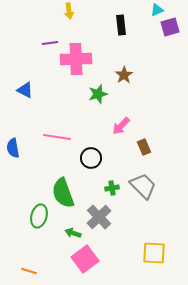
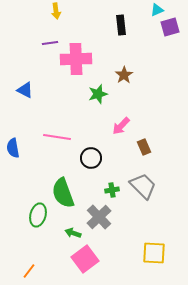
yellow arrow: moved 13 px left
green cross: moved 2 px down
green ellipse: moved 1 px left, 1 px up
orange line: rotated 70 degrees counterclockwise
